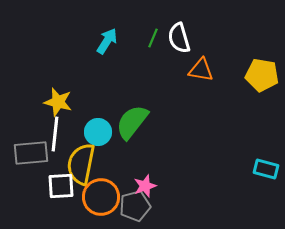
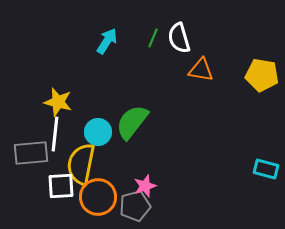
orange circle: moved 3 px left
